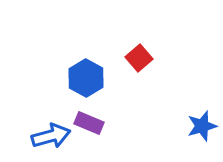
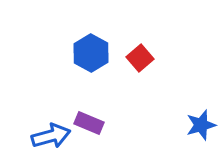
red square: moved 1 px right
blue hexagon: moved 5 px right, 25 px up
blue star: moved 1 px left, 1 px up
